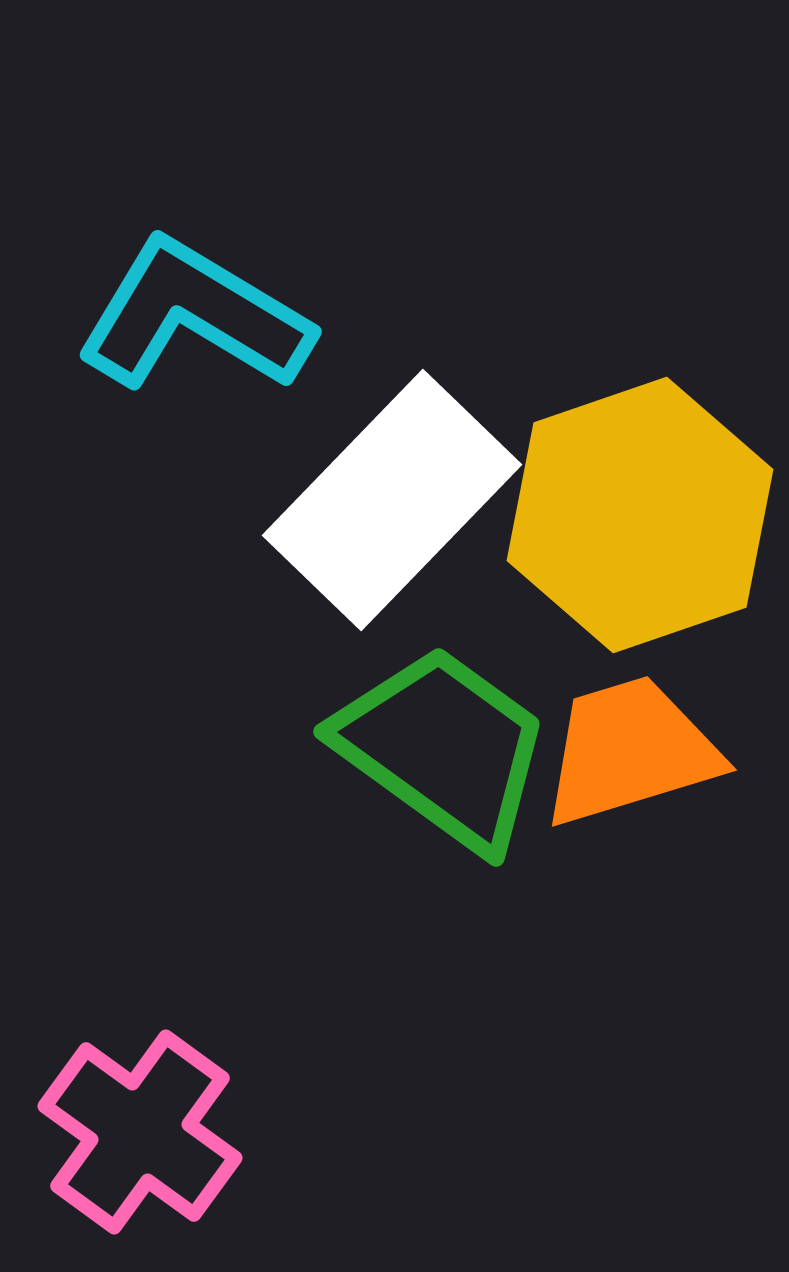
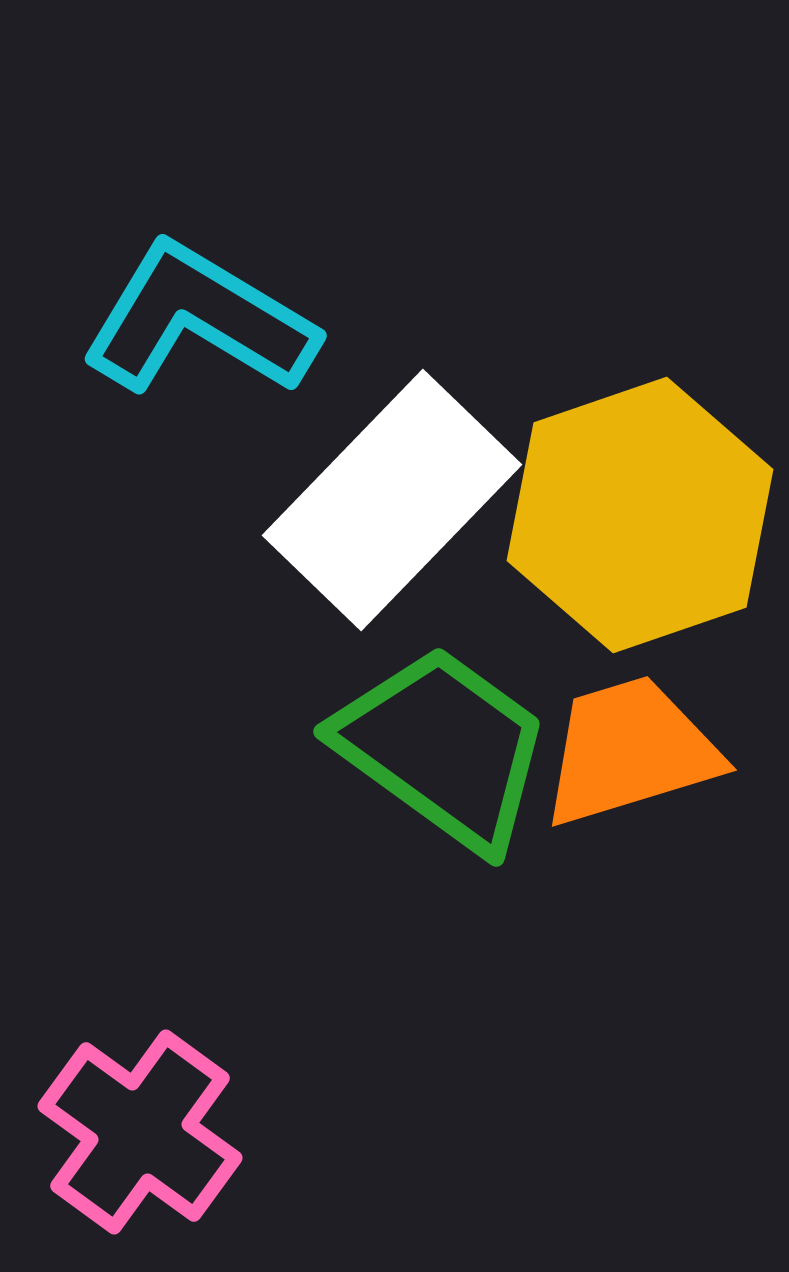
cyan L-shape: moved 5 px right, 4 px down
